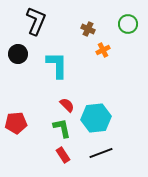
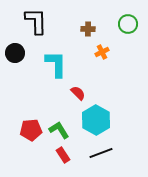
black L-shape: rotated 24 degrees counterclockwise
brown cross: rotated 24 degrees counterclockwise
orange cross: moved 1 px left, 2 px down
black circle: moved 3 px left, 1 px up
cyan L-shape: moved 1 px left, 1 px up
red semicircle: moved 11 px right, 12 px up
cyan hexagon: moved 2 px down; rotated 24 degrees counterclockwise
red pentagon: moved 15 px right, 7 px down
green L-shape: moved 3 px left, 2 px down; rotated 20 degrees counterclockwise
